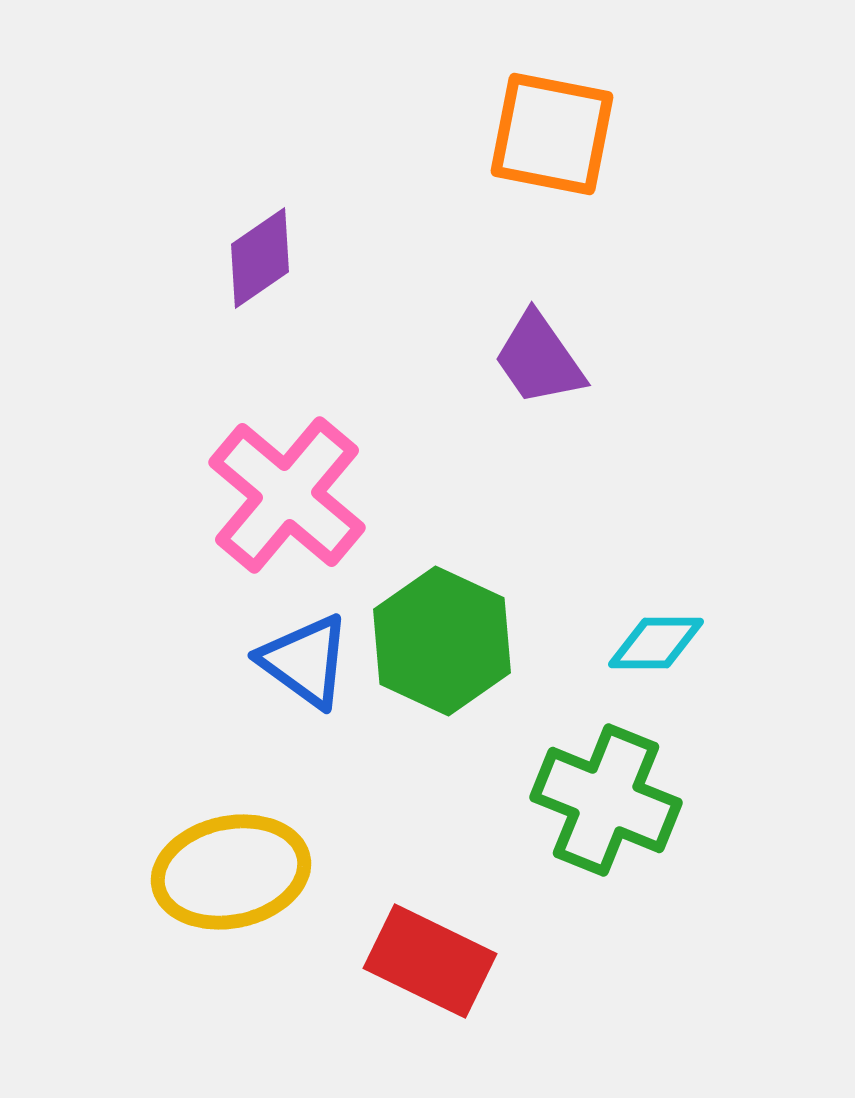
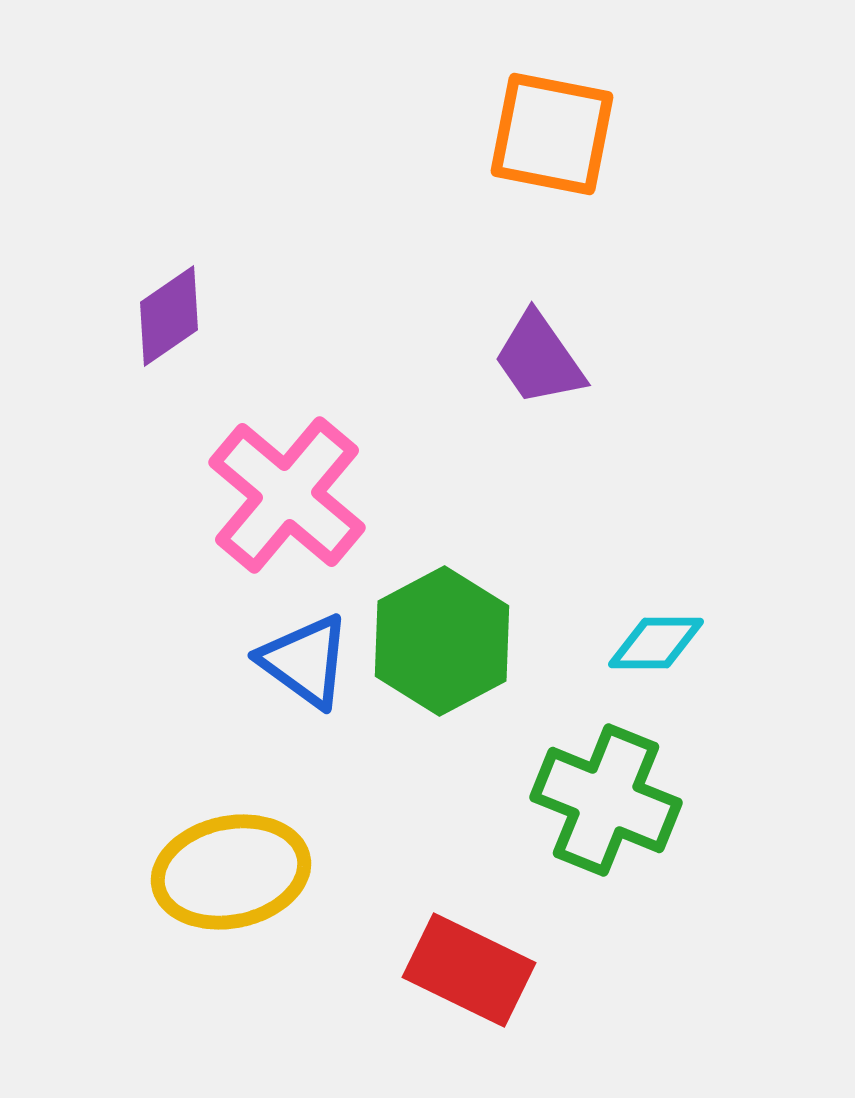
purple diamond: moved 91 px left, 58 px down
green hexagon: rotated 7 degrees clockwise
red rectangle: moved 39 px right, 9 px down
